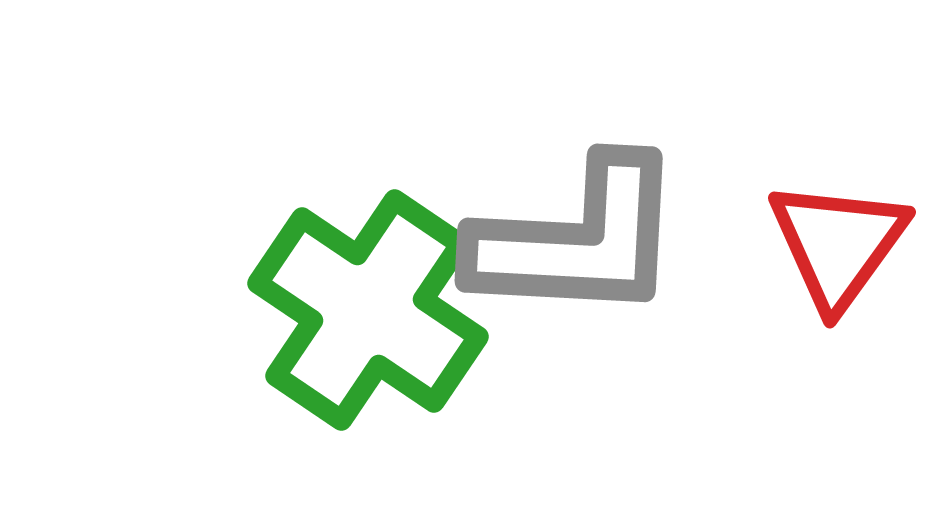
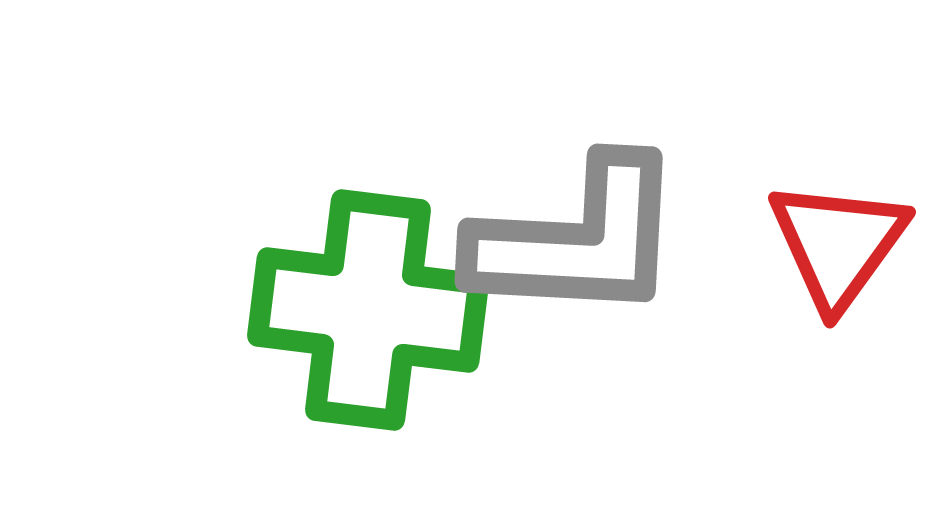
green cross: rotated 27 degrees counterclockwise
